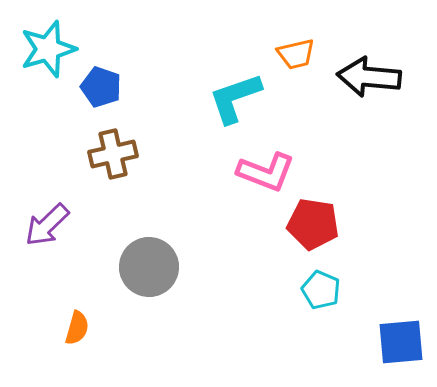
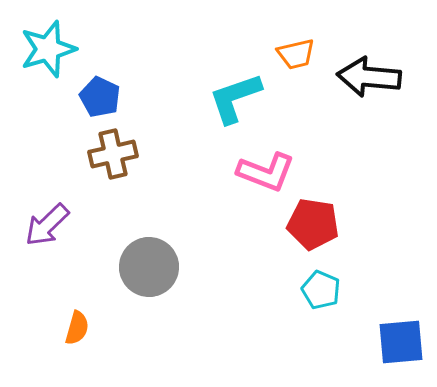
blue pentagon: moved 1 px left, 10 px down; rotated 6 degrees clockwise
